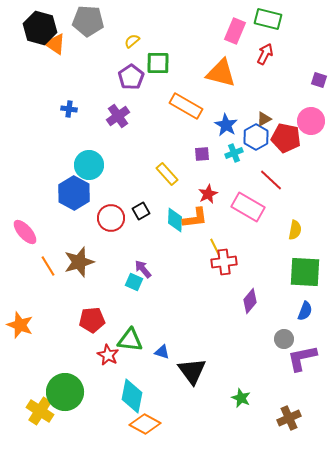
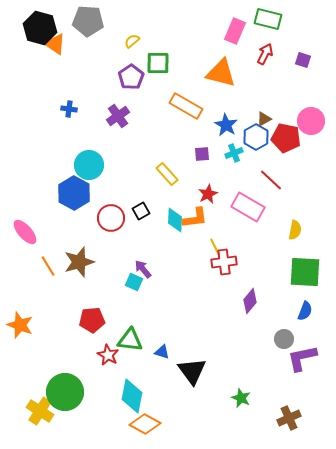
purple square at (319, 80): moved 16 px left, 20 px up
